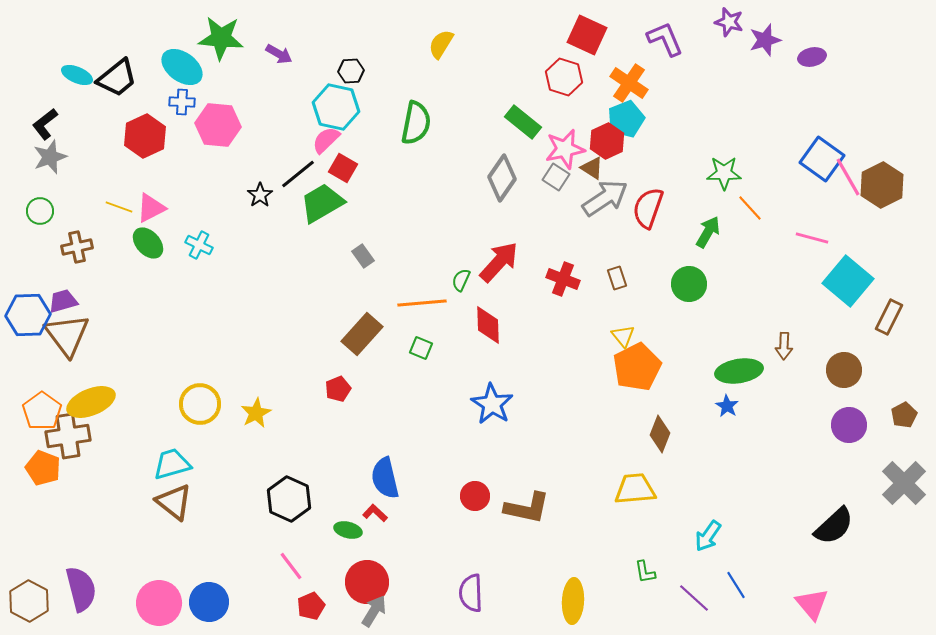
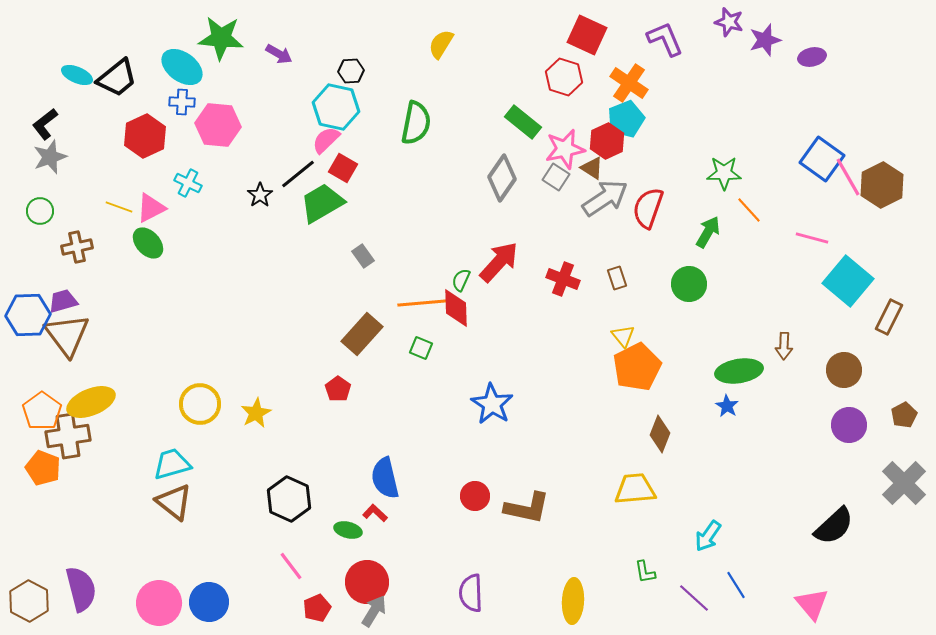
orange line at (750, 208): moved 1 px left, 2 px down
cyan cross at (199, 245): moved 11 px left, 62 px up
red diamond at (488, 325): moved 32 px left, 17 px up
red pentagon at (338, 389): rotated 15 degrees counterclockwise
red pentagon at (311, 606): moved 6 px right, 2 px down
